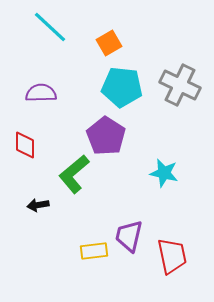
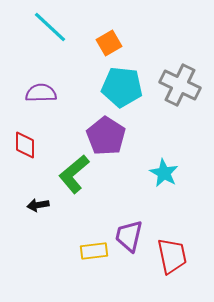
cyan star: rotated 16 degrees clockwise
